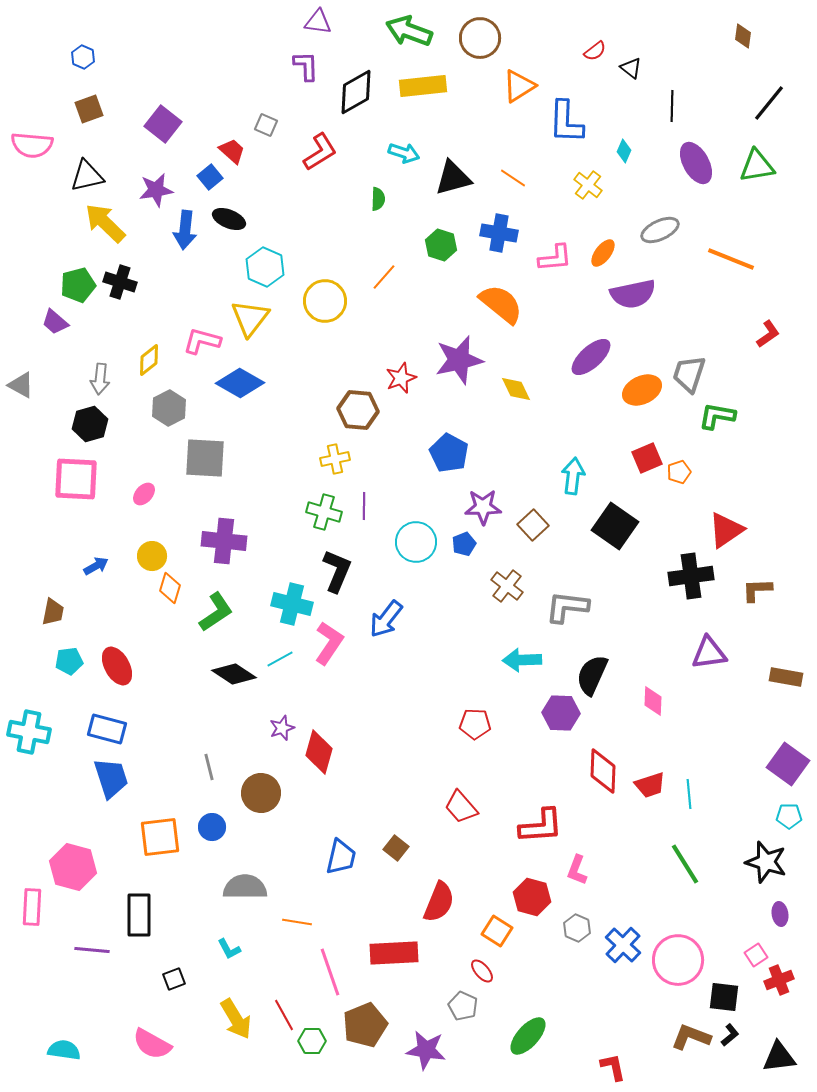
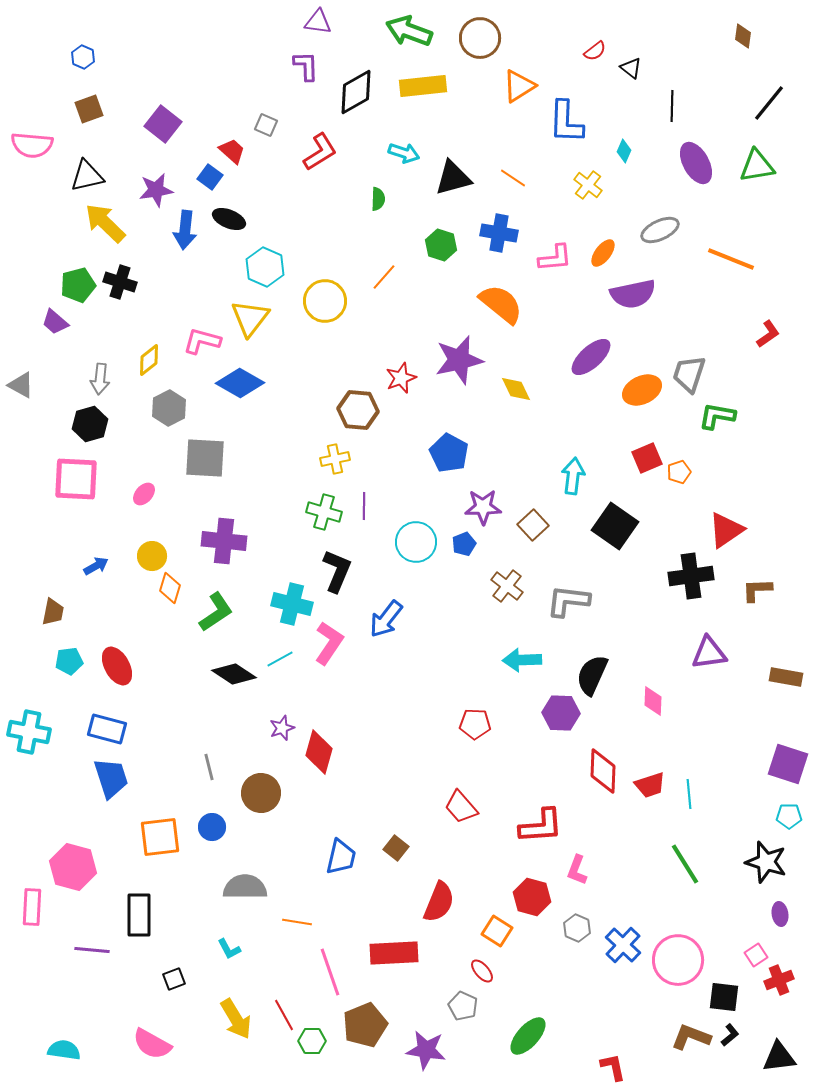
blue square at (210, 177): rotated 15 degrees counterclockwise
gray L-shape at (567, 607): moved 1 px right, 6 px up
purple square at (788, 764): rotated 18 degrees counterclockwise
